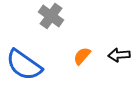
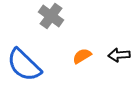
orange semicircle: rotated 18 degrees clockwise
blue semicircle: rotated 9 degrees clockwise
